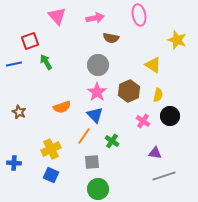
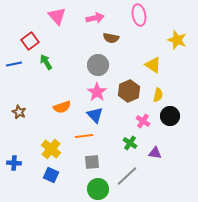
red square: rotated 18 degrees counterclockwise
orange line: rotated 48 degrees clockwise
green cross: moved 18 px right, 2 px down
yellow cross: rotated 24 degrees counterclockwise
gray line: moved 37 px left; rotated 25 degrees counterclockwise
